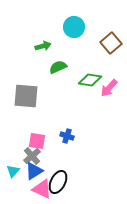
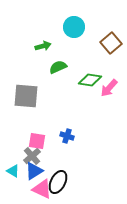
cyan triangle: rotated 40 degrees counterclockwise
